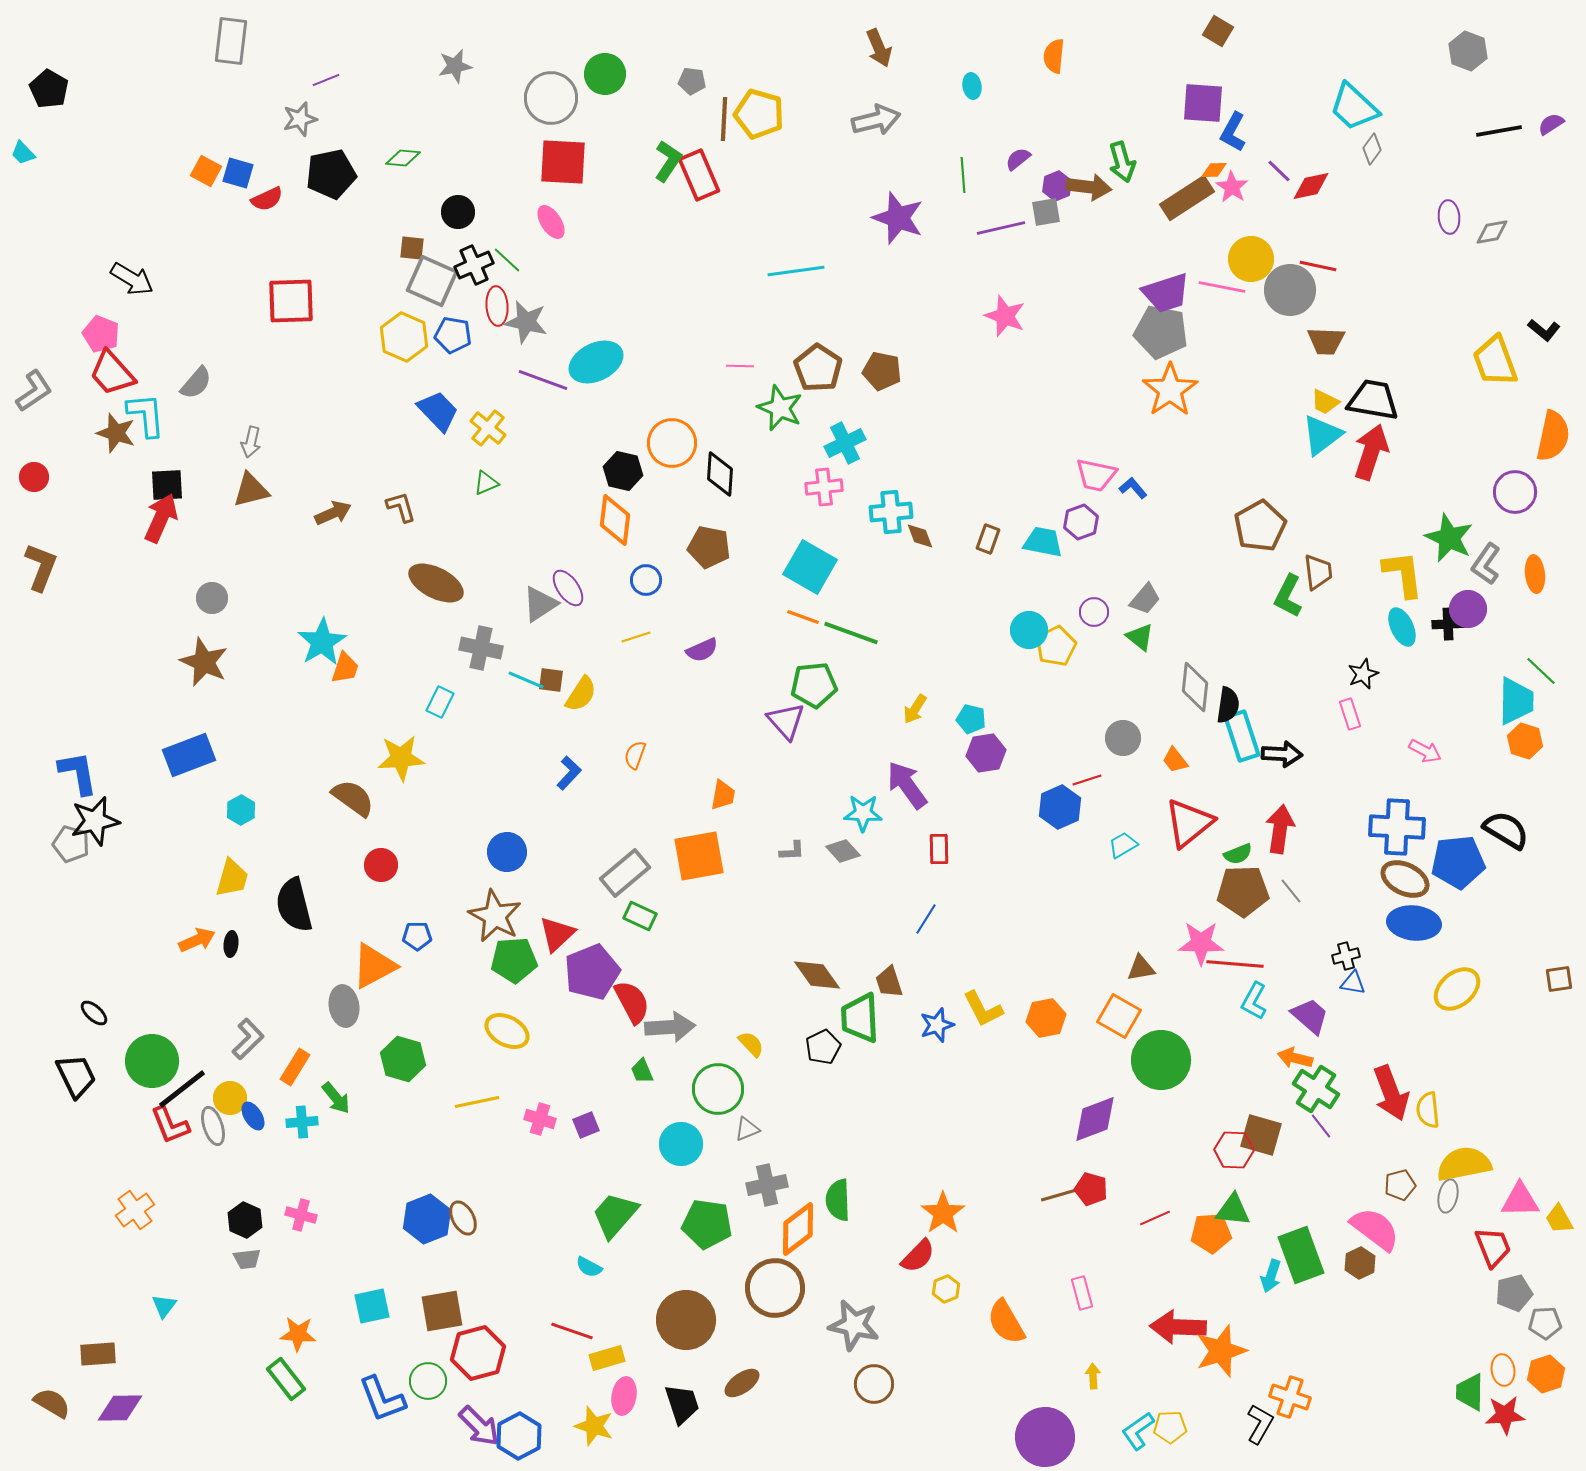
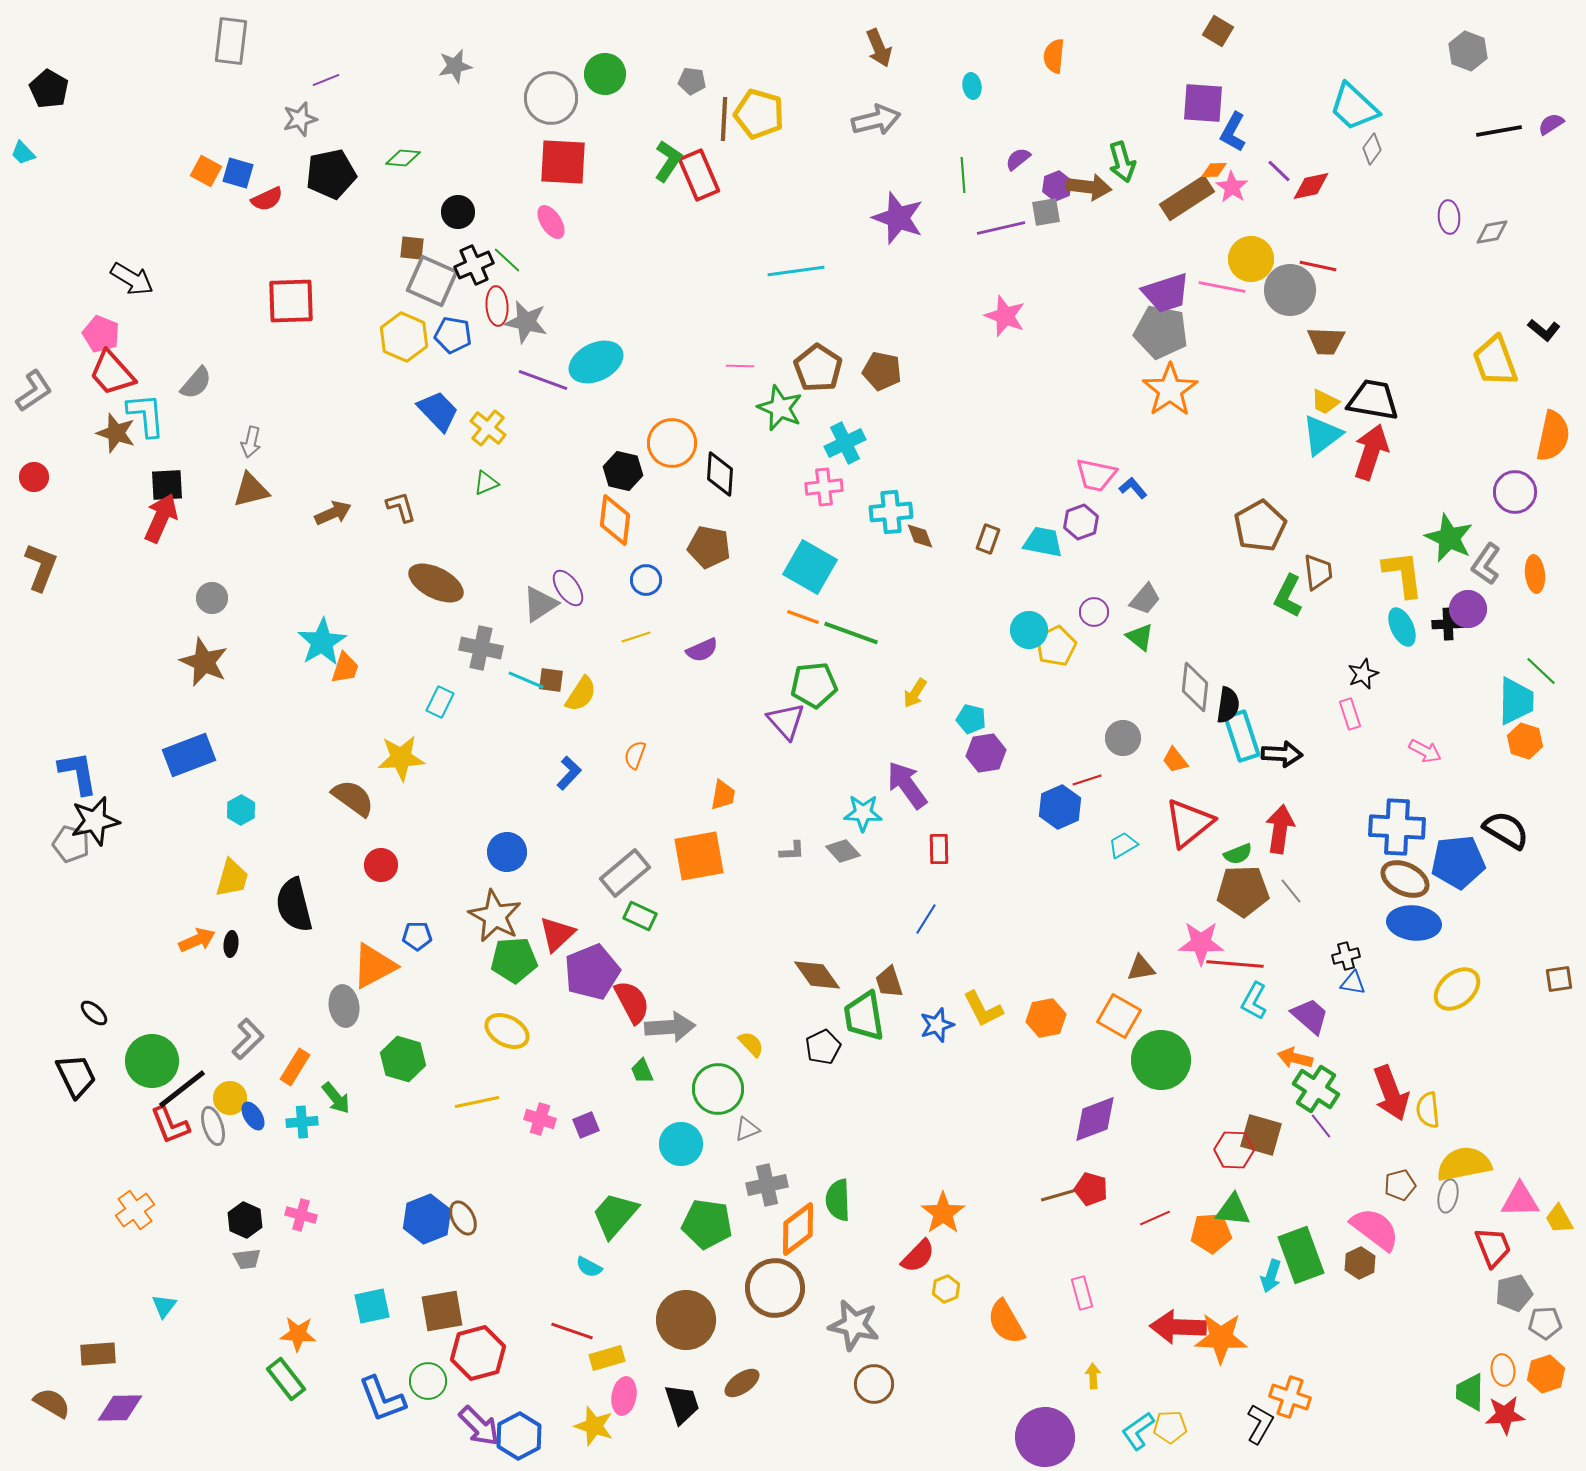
yellow arrow at (915, 709): moved 16 px up
green trapezoid at (860, 1018): moved 4 px right, 2 px up; rotated 6 degrees counterclockwise
orange star at (1221, 1351): moved 13 px up; rotated 20 degrees clockwise
